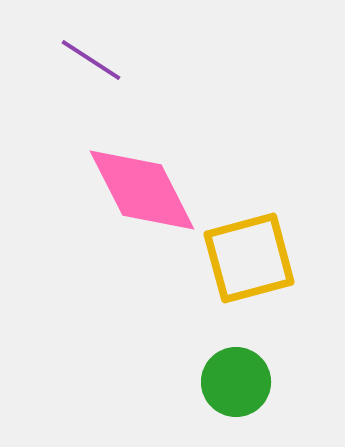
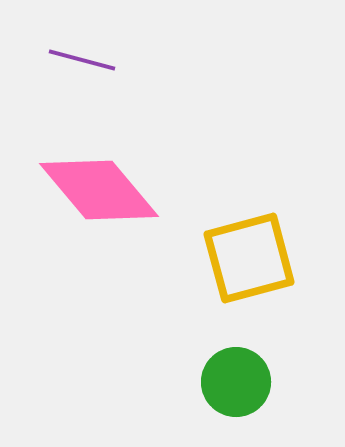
purple line: moved 9 px left; rotated 18 degrees counterclockwise
pink diamond: moved 43 px left; rotated 13 degrees counterclockwise
